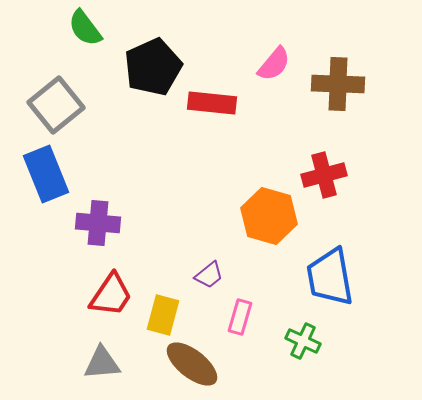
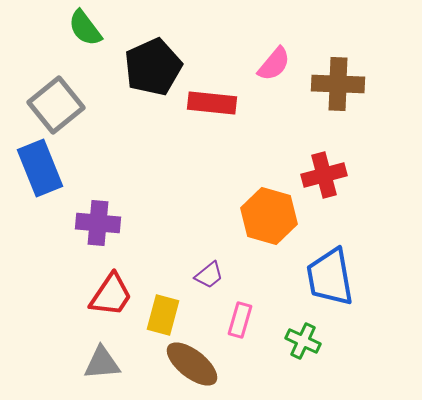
blue rectangle: moved 6 px left, 6 px up
pink rectangle: moved 3 px down
